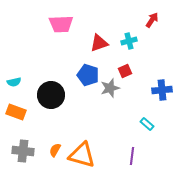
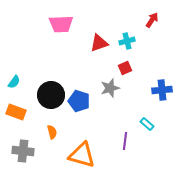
cyan cross: moved 2 px left
red square: moved 3 px up
blue pentagon: moved 9 px left, 26 px down
cyan semicircle: rotated 40 degrees counterclockwise
orange semicircle: moved 3 px left, 18 px up; rotated 136 degrees clockwise
purple line: moved 7 px left, 15 px up
